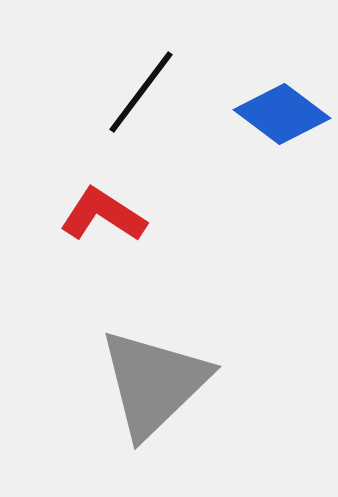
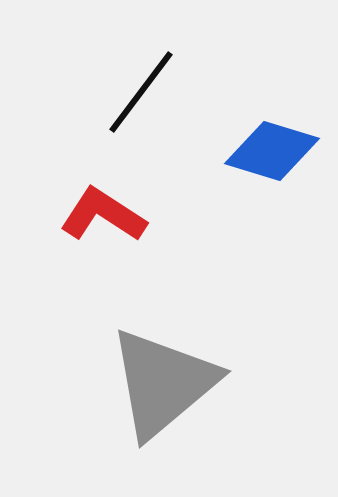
blue diamond: moved 10 px left, 37 px down; rotated 20 degrees counterclockwise
gray triangle: moved 9 px right; rotated 4 degrees clockwise
